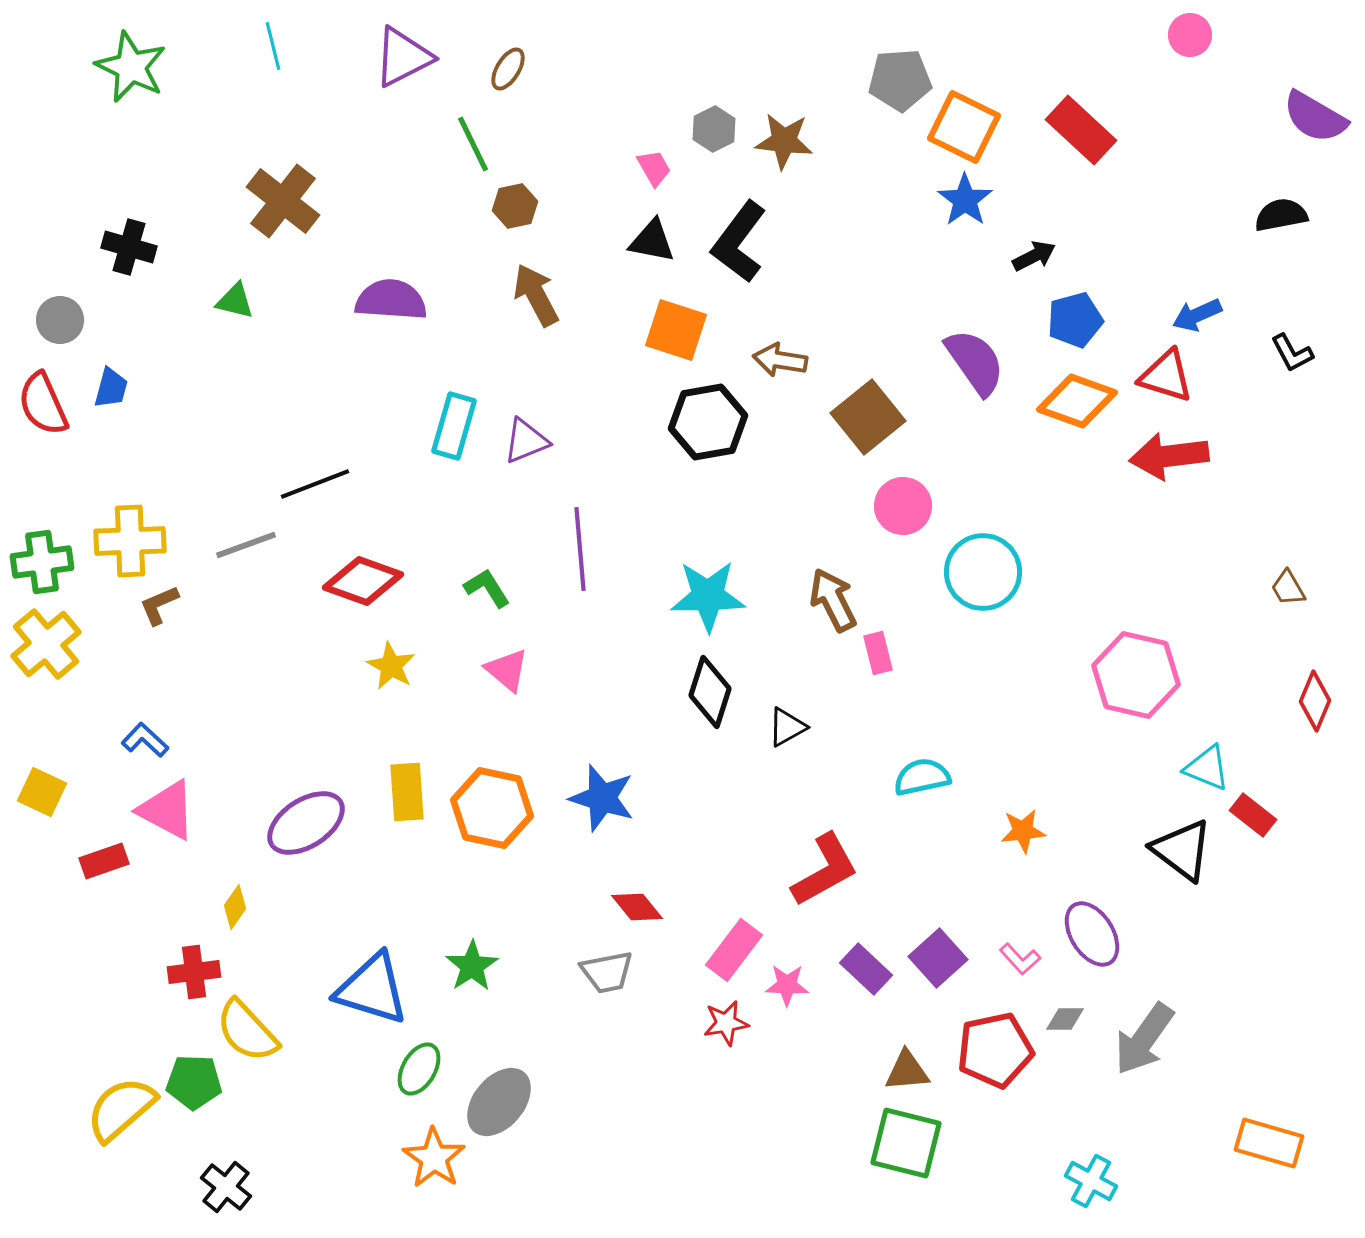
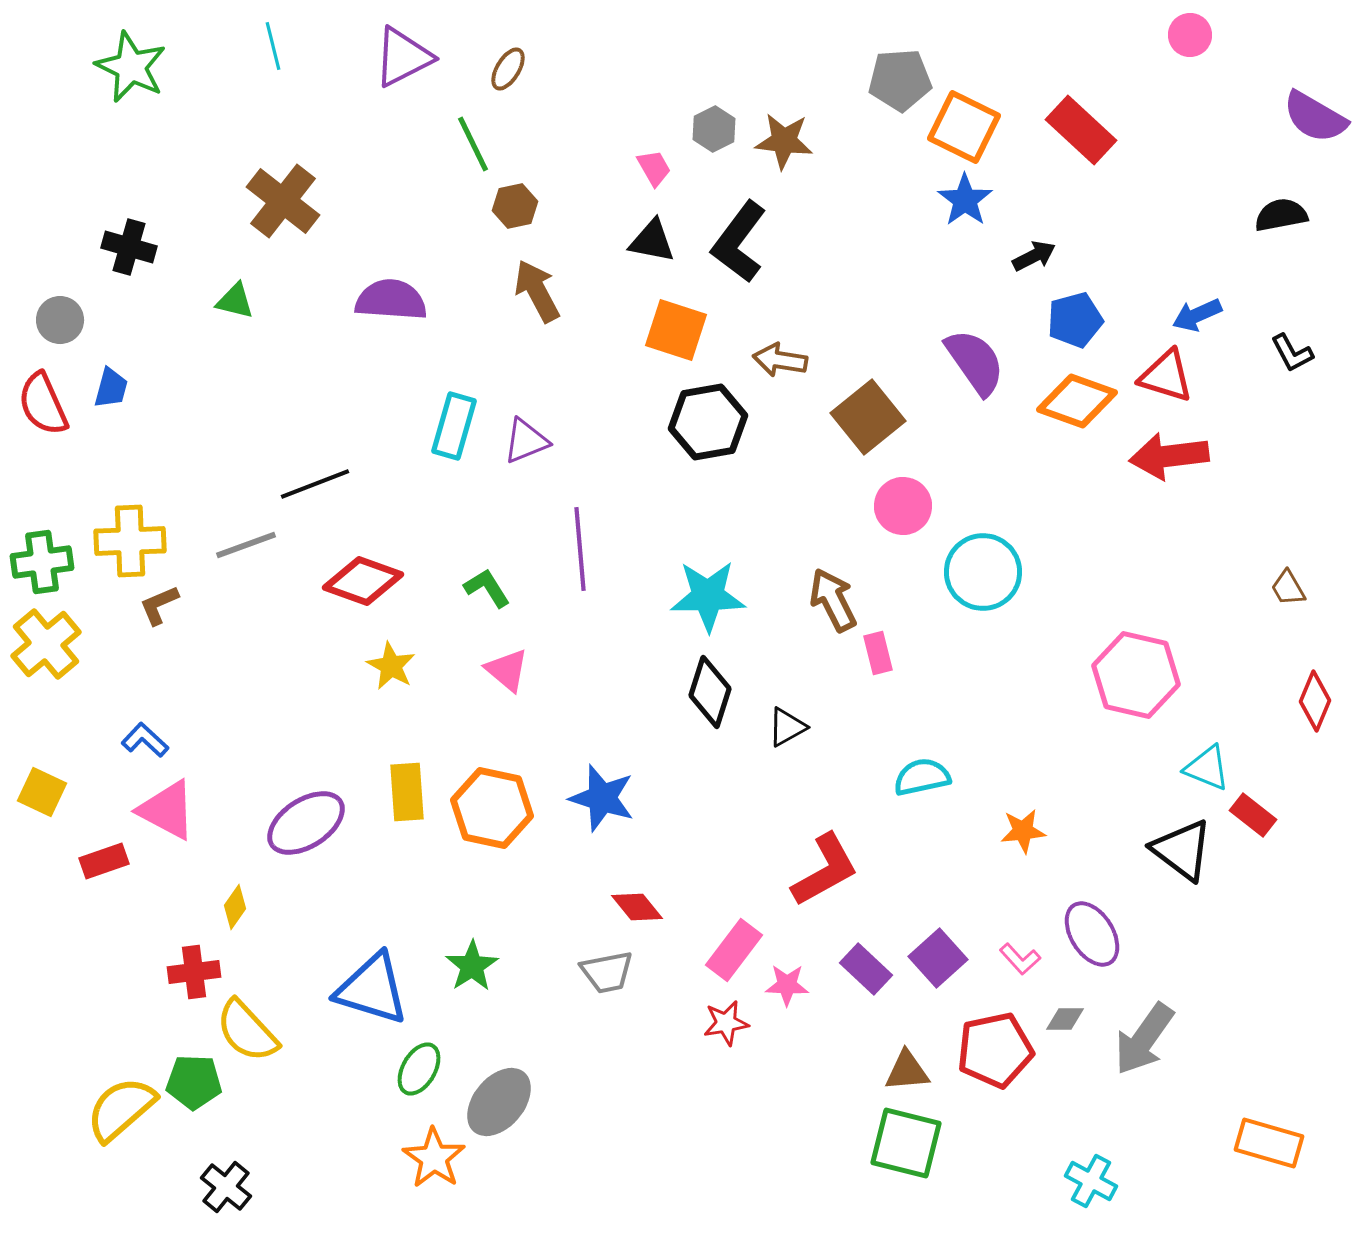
brown arrow at (536, 295): moved 1 px right, 4 px up
